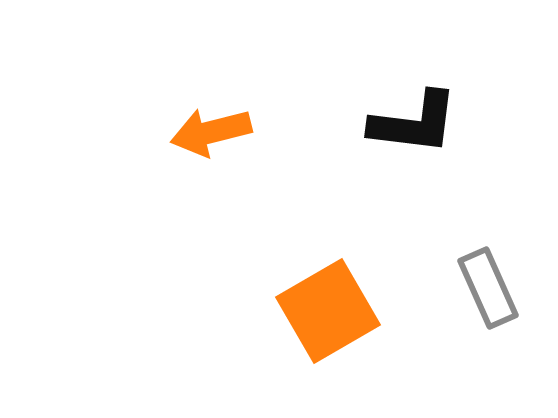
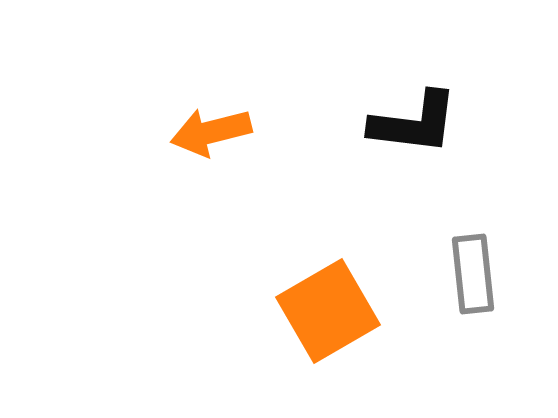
gray rectangle: moved 15 px left, 14 px up; rotated 18 degrees clockwise
